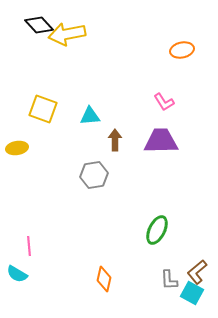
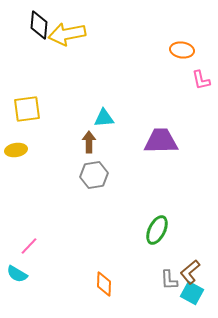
black diamond: rotated 48 degrees clockwise
orange ellipse: rotated 20 degrees clockwise
pink L-shape: moved 37 px right, 22 px up; rotated 20 degrees clockwise
yellow square: moved 16 px left; rotated 28 degrees counterclockwise
cyan triangle: moved 14 px right, 2 px down
brown arrow: moved 26 px left, 2 px down
yellow ellipse: moved 1 px left, 2 px down
pink line: rotated 48 degrees clockwise
brown L-shape: moved 7 px left
orange diamond: moved 5 px down; rotated 10 degrees counterclockwise
